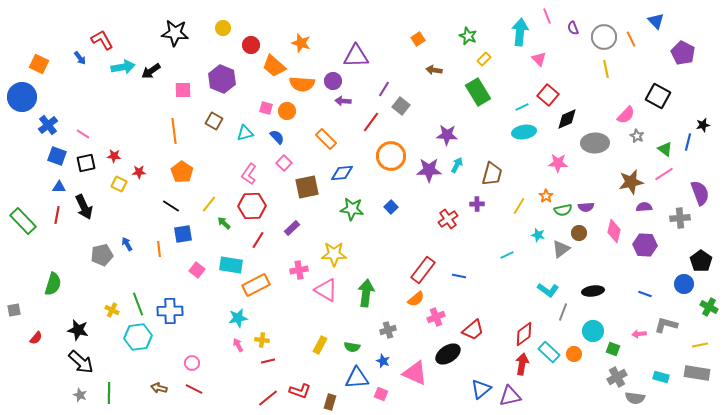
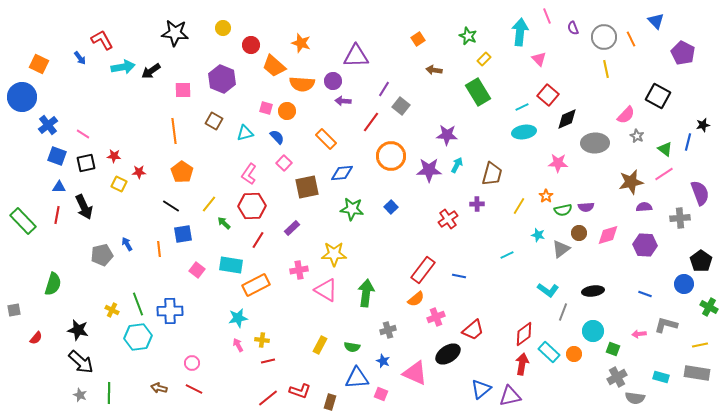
pink diamond at (614, 231): moved 6 px left, 4 px down; rotated 60 degrees clockwise
